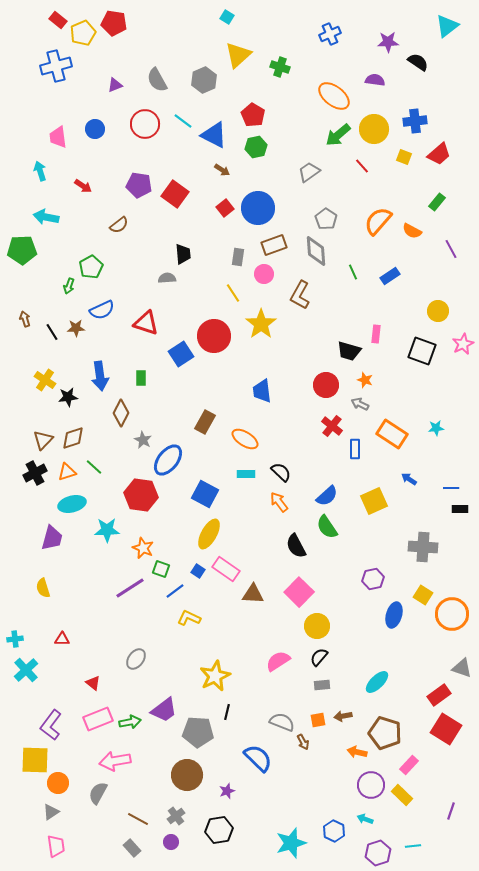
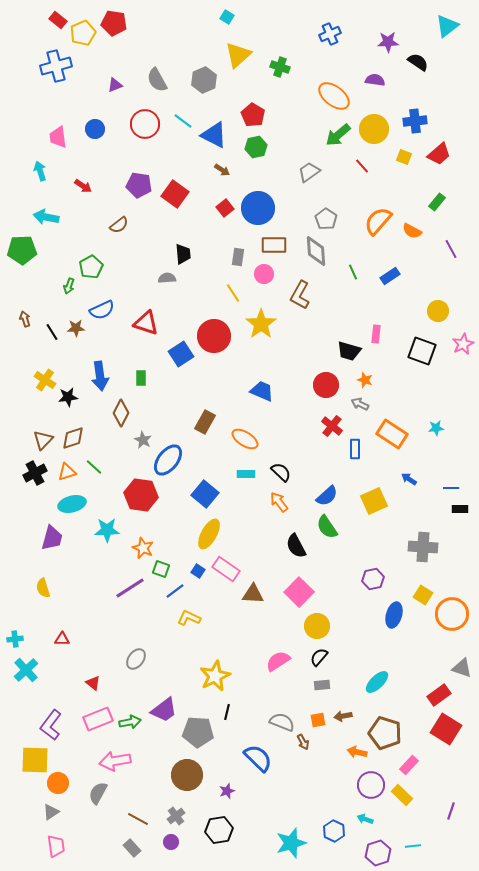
brown rectangle at (274, 245): rotated 20 degrees clockwise
blue trapezoid at (262, 391): rotated 120 degrees clockwise
blue square at (205, 494): rotated 12 degrees clockwise
